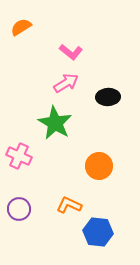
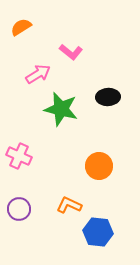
pink arrow: moved 28 px left, 9 px up
green star: moved 6 px right, 14 px up; rotated 16 degrees counterclockwise
